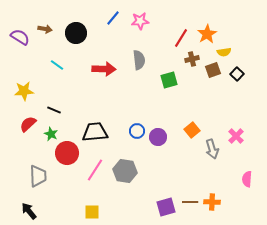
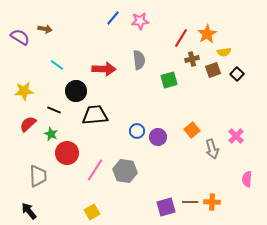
black circle: moved 58 px down
black trapezoid: moved 17 px up
yellow square: rotated 28 degrees counterclockwise
